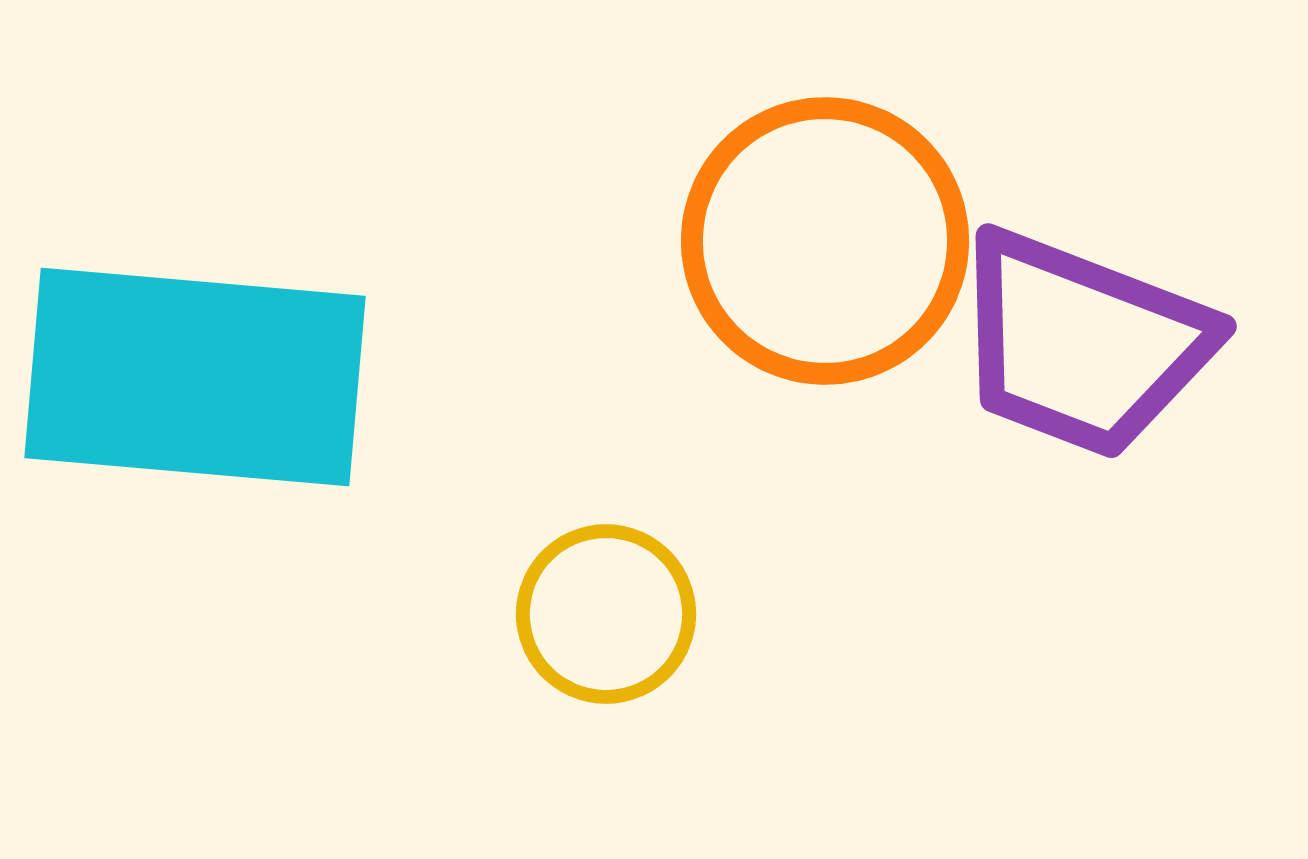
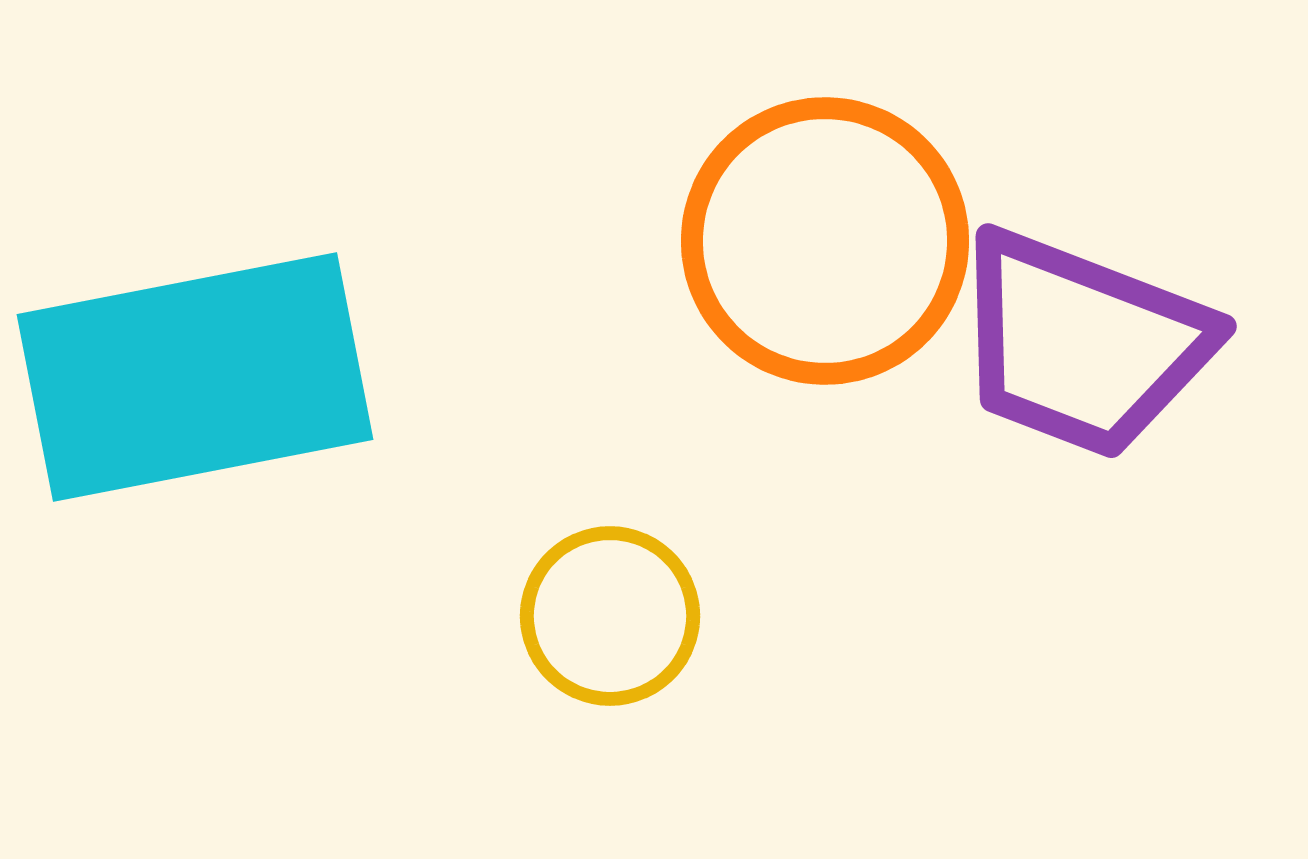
cyan rectangle: rotated 16 degrees counterclockwise
yellow circle: moved 4 px right, 2 px down
